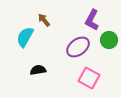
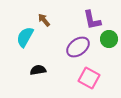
purple L-shape: rotated 40 degrees counterclockwise
green circle: moved 1 px up
